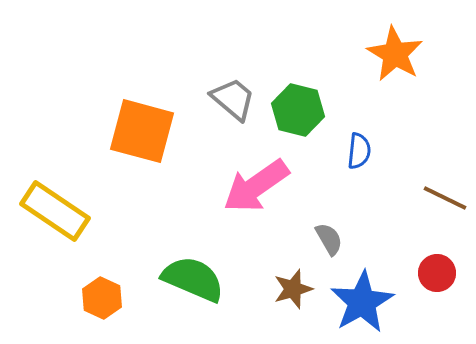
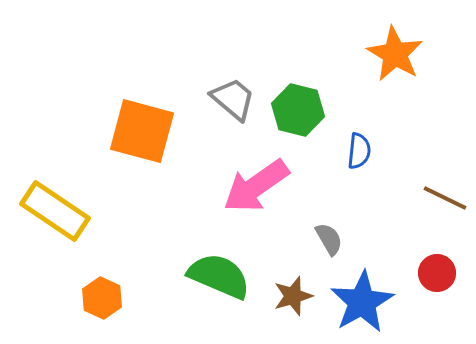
green semicircle: moved 26 px right, 3 px up
brown star: moved 7 px down
